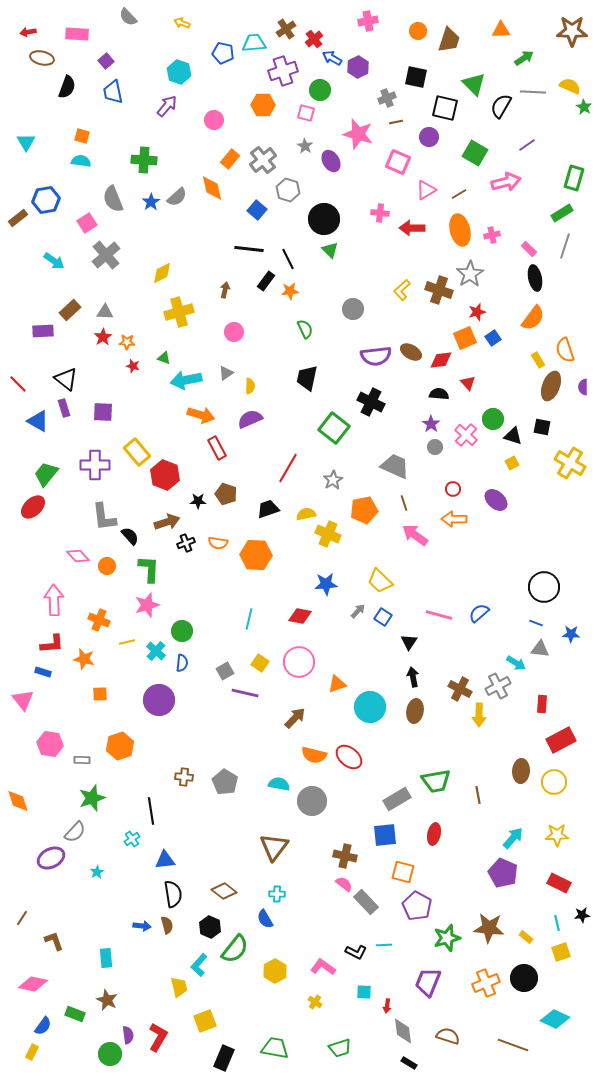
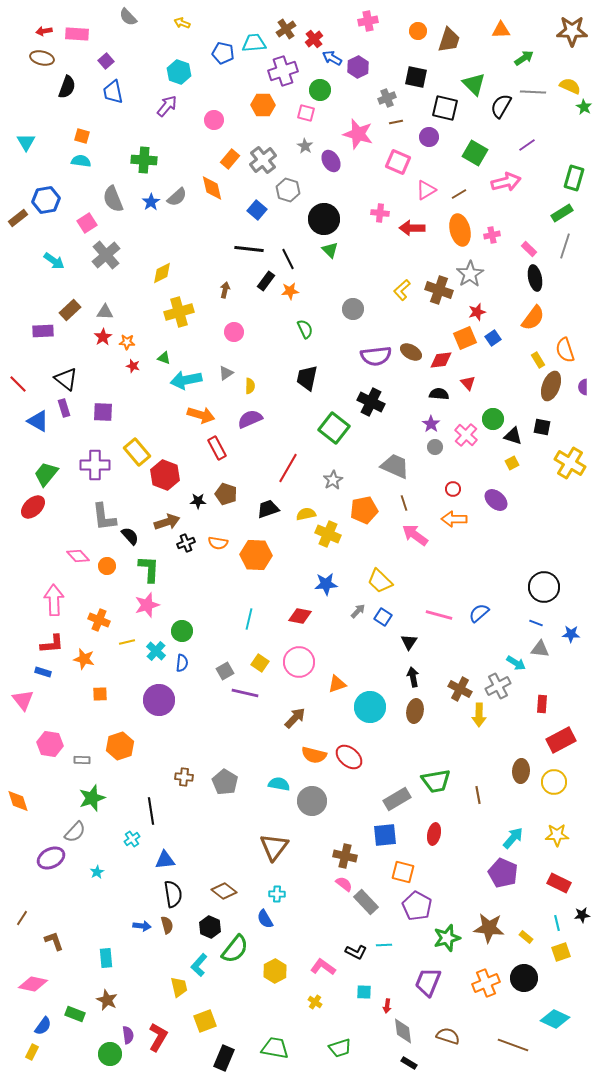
red arrow at (28, 32): moved 16 px right, 1 px up
